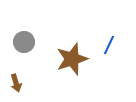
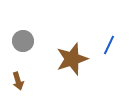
gray circle: moved 1 px left, 1 px up
brown arrow: moved 2 px right, 2 px up
